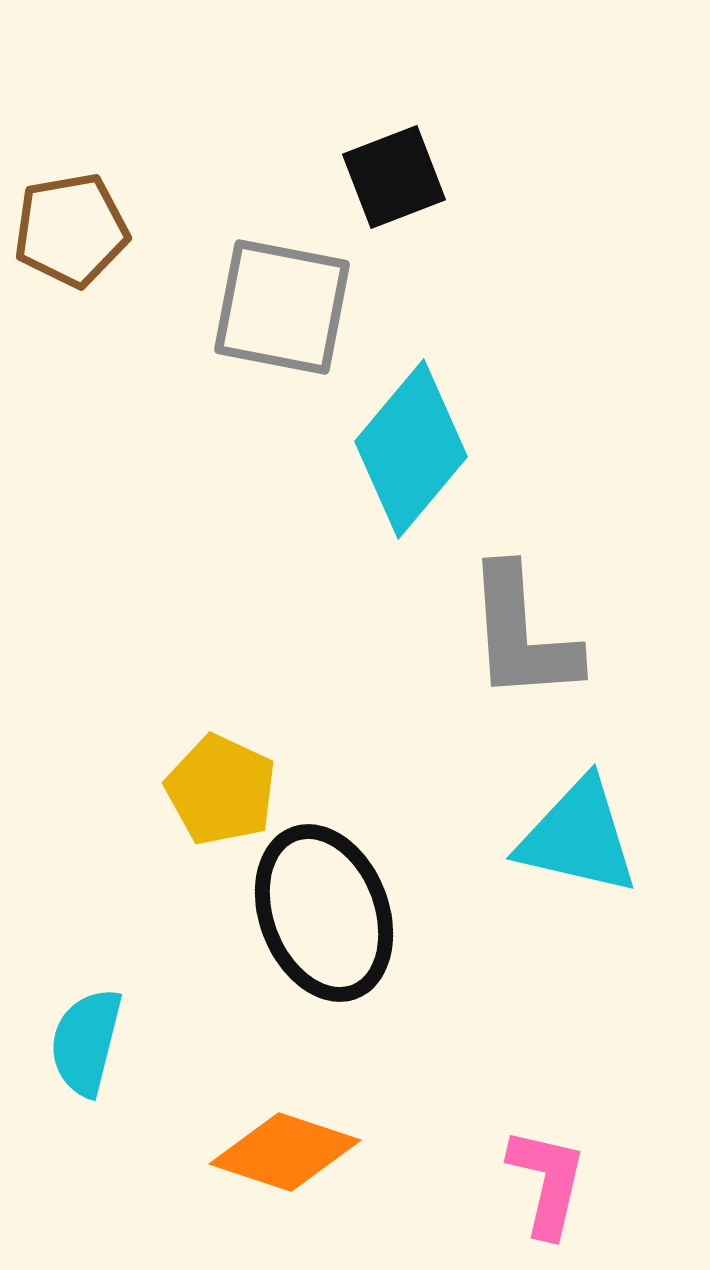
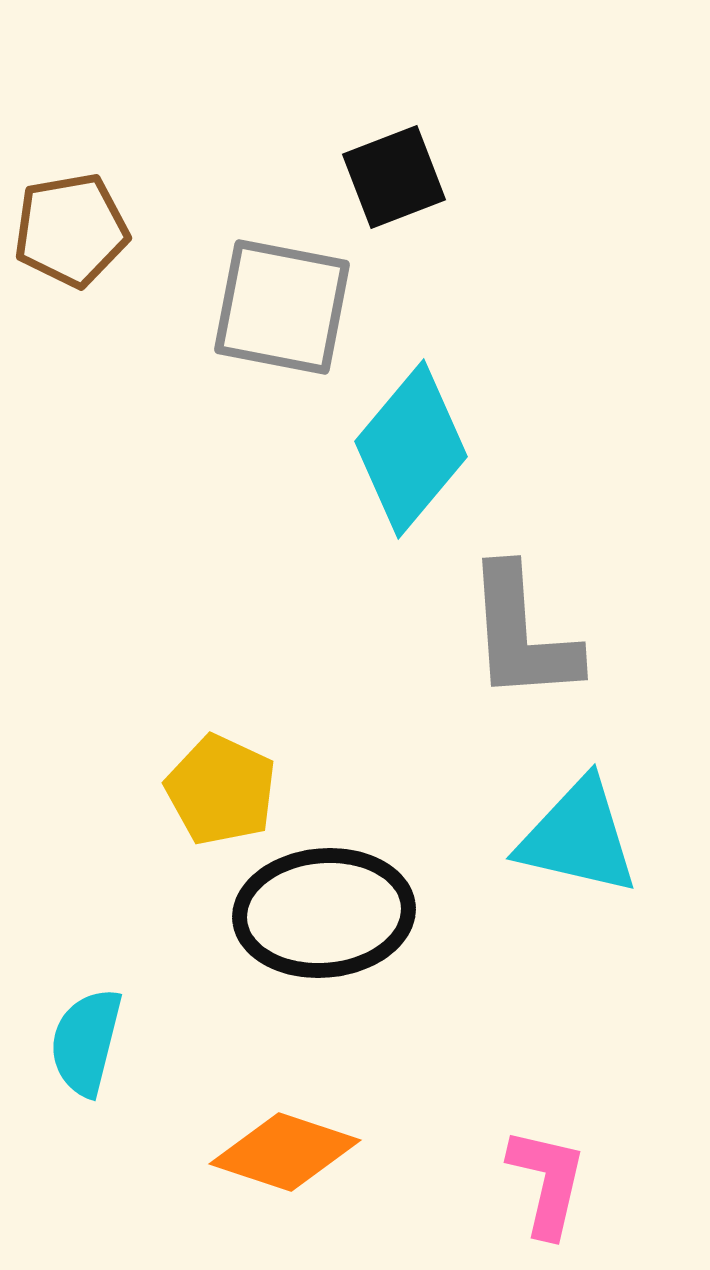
black ellipse: rotated 74 degrees counterclockwise
